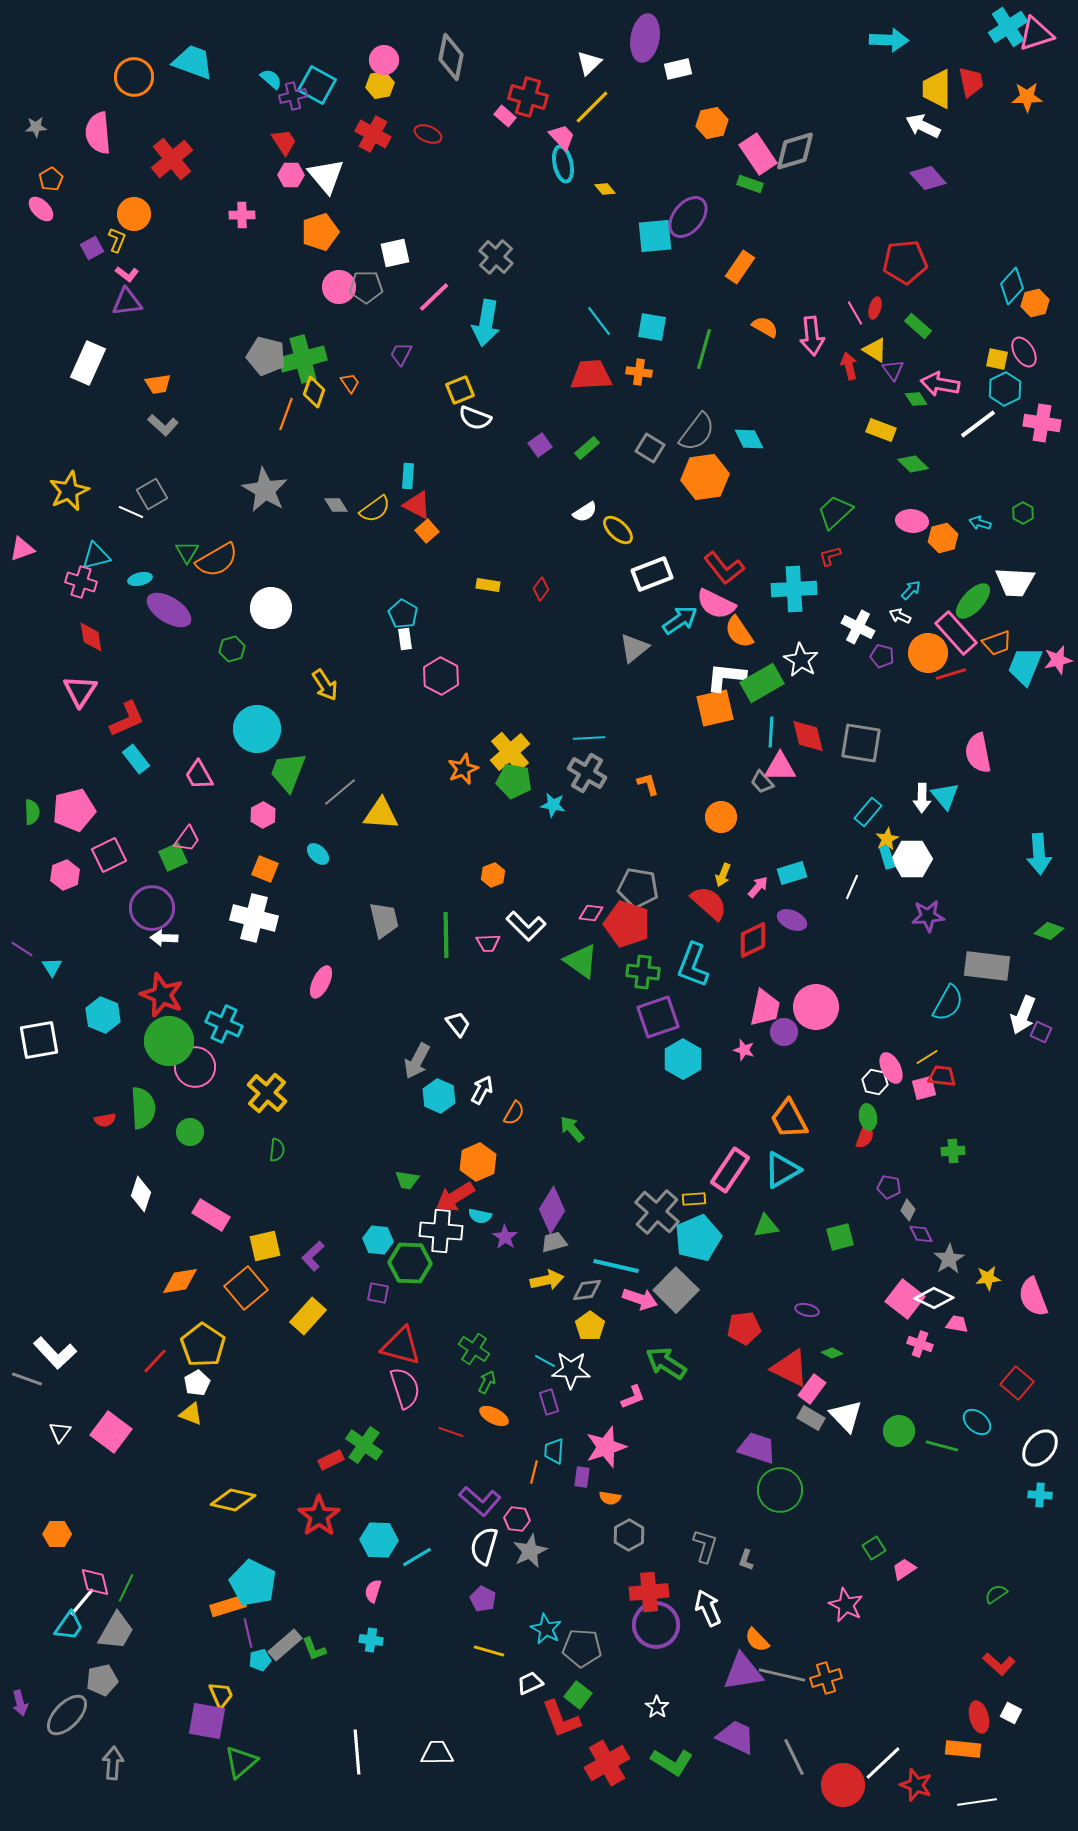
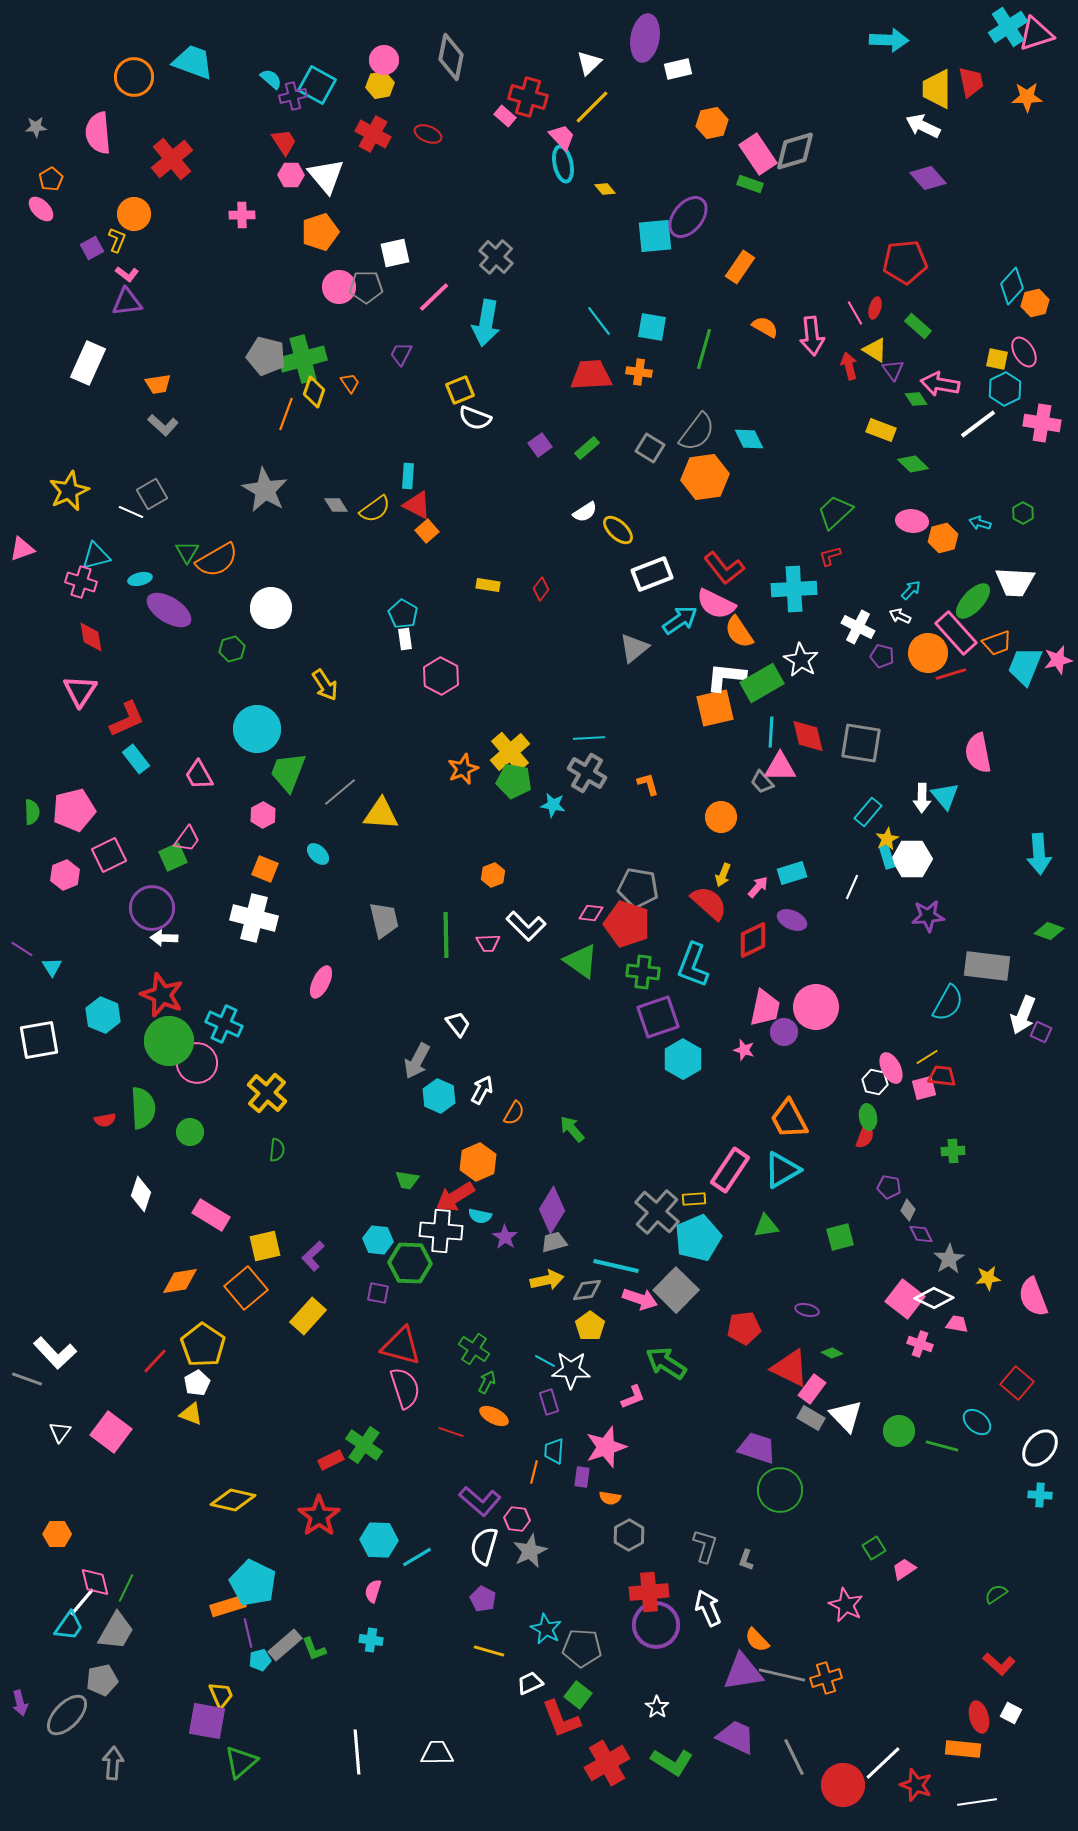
pink circle at (195, 1067): moved 2 px right, 4 px up
